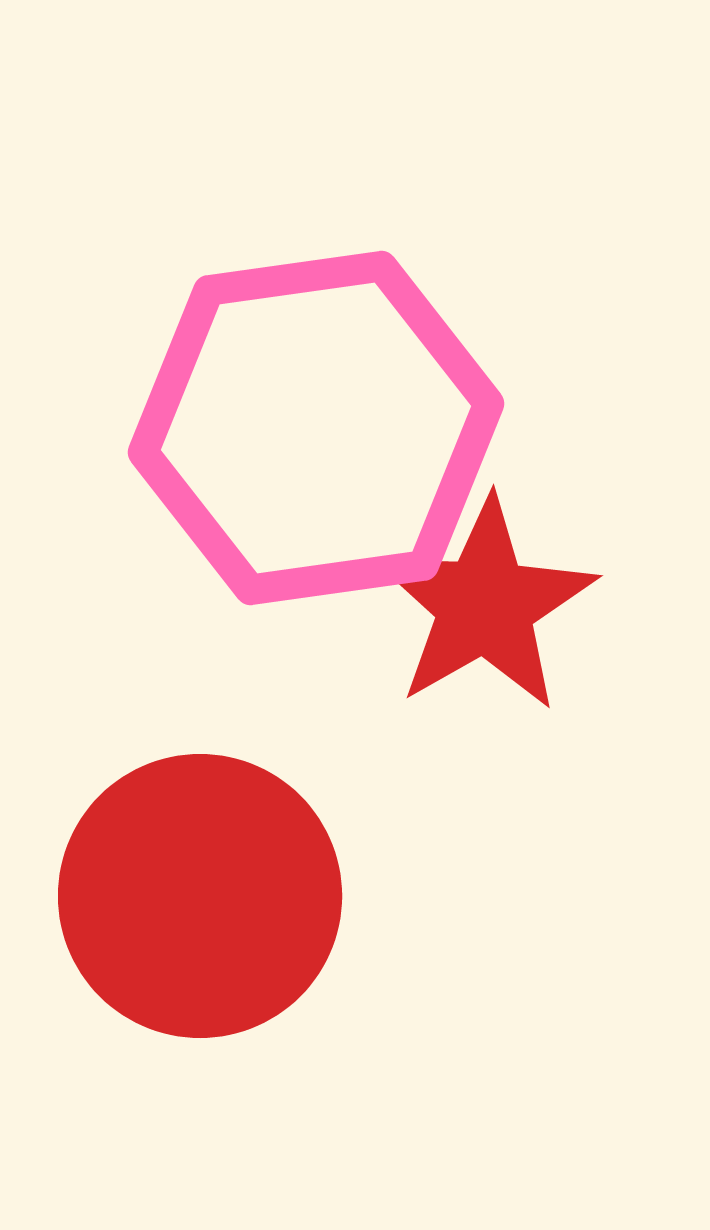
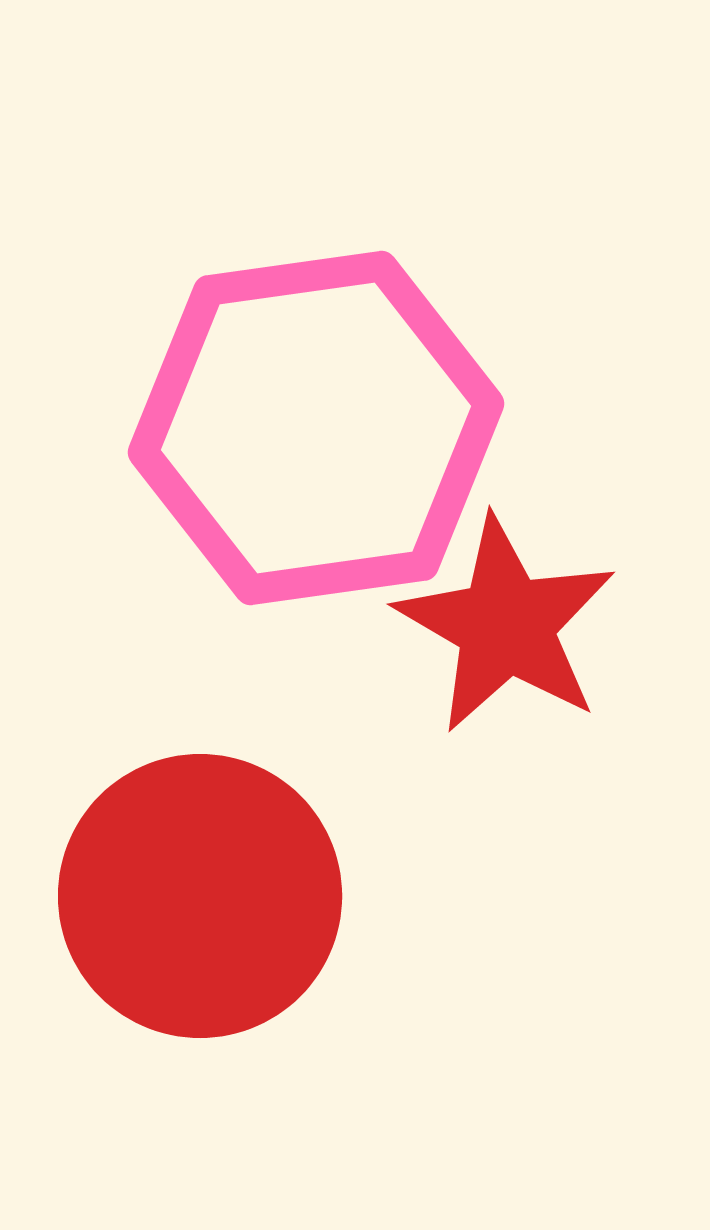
red star: moved 21 px right, 20 px down; rotated 12 degrees counterclockwise
